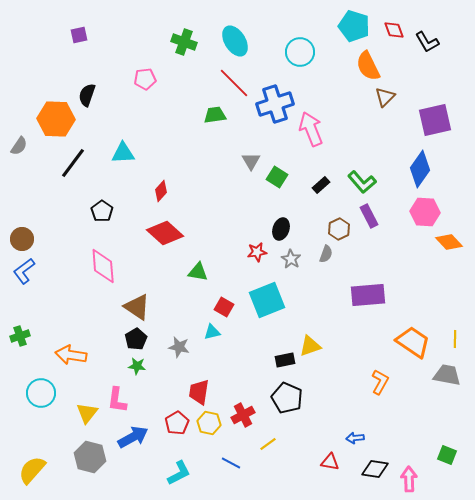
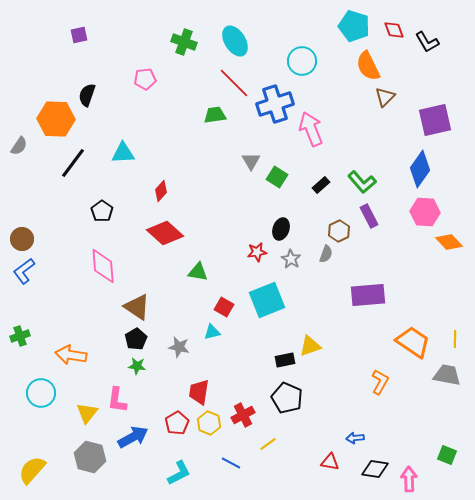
cyan circle at (300, 52): moved 2 px right, 9 px down
brown hexagon at (339, 229): moved 2 px down
yellow hexagon at (209, 423): rotated 10 degrees clockwise
